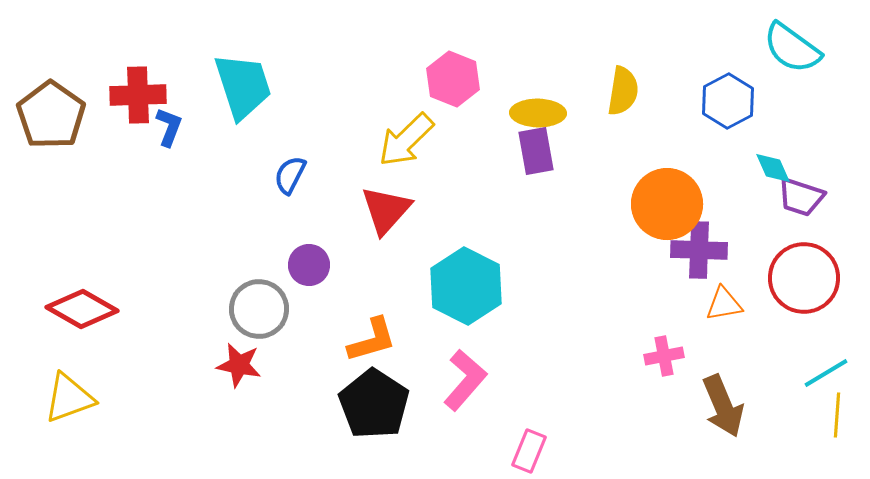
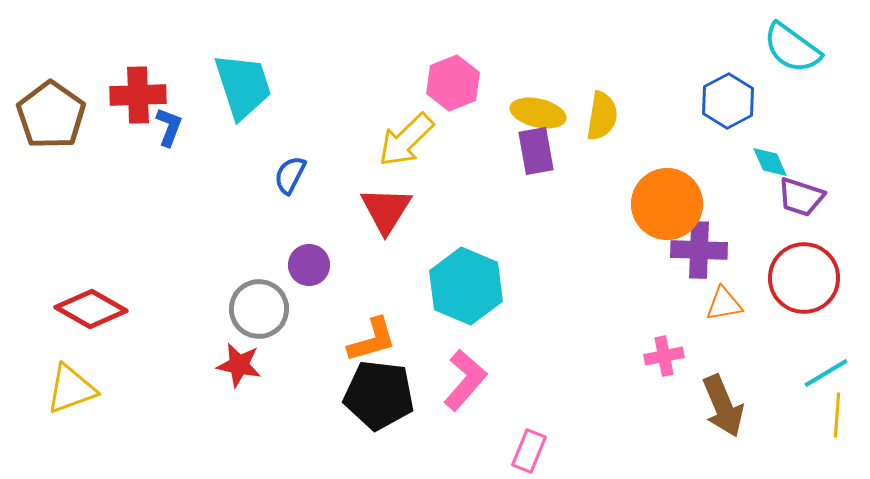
pink hexagon: moved 4 px down; rotated 16 degrees clockwise
yellow semicircle: moved 21 px left, 25 px down
yellow ellipse: rotated 12 degrees clockwise
cyan diamond: moved 3 px left, 6 px up
red triangle: rotated 10 degrees counterclockwise
cyan hexagon: rotated 4 degrees counterclockwise
red diamond: moved 9 px right
yellow triangle: moved 2 px right, 9 px up
black pentagon: moved 5 px right, 9 px up; rotated 26 degrees counterclockwise
